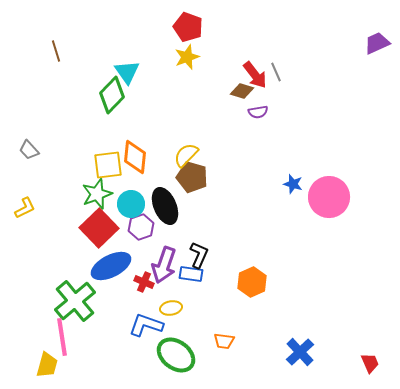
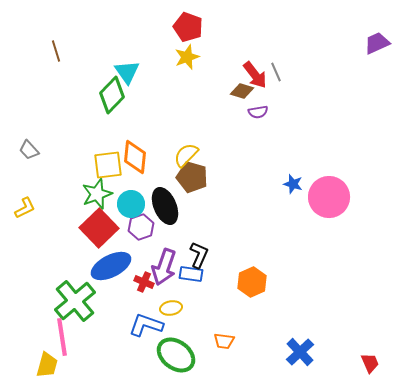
purple arrow: moved 2 px down
